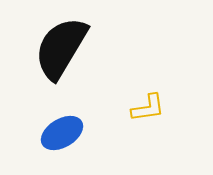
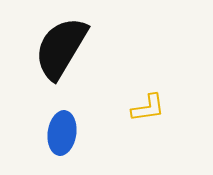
blue ellipse: rotated 51 degrees counterclockwise
